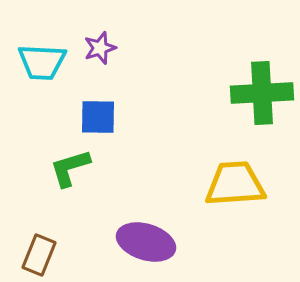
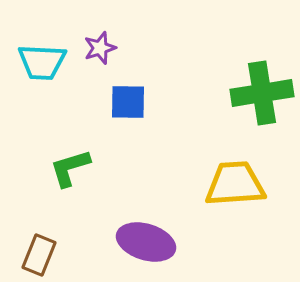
green cross: rotated 6 degrees counterclockwise
blue square: moved 30 px right, 15 px up
